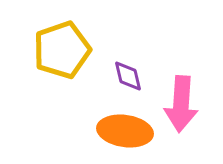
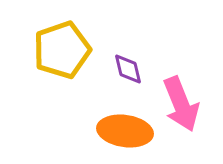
purple diamond: moved 7 px up
pink arrow: rotated 26 degrees counterclockwise
